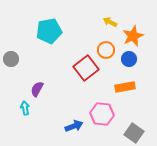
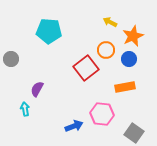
cyan pentagon: rotated 15 degrees clockwise
cyan arrow: moved 1 px down
